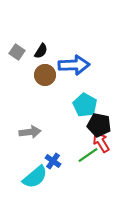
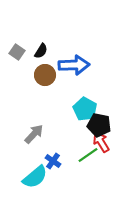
cyan pentagon: moved 4 px down
gray arrow: moved 4 px right, 2 px down; rotated 40 degrees counterclockwise
